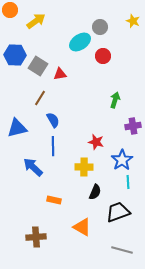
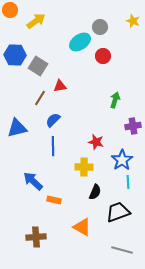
red triangle: moved 12 px down
blue semicircle: rotated 105 degrees counterclockwise
blue arrow: moved 14 px down
